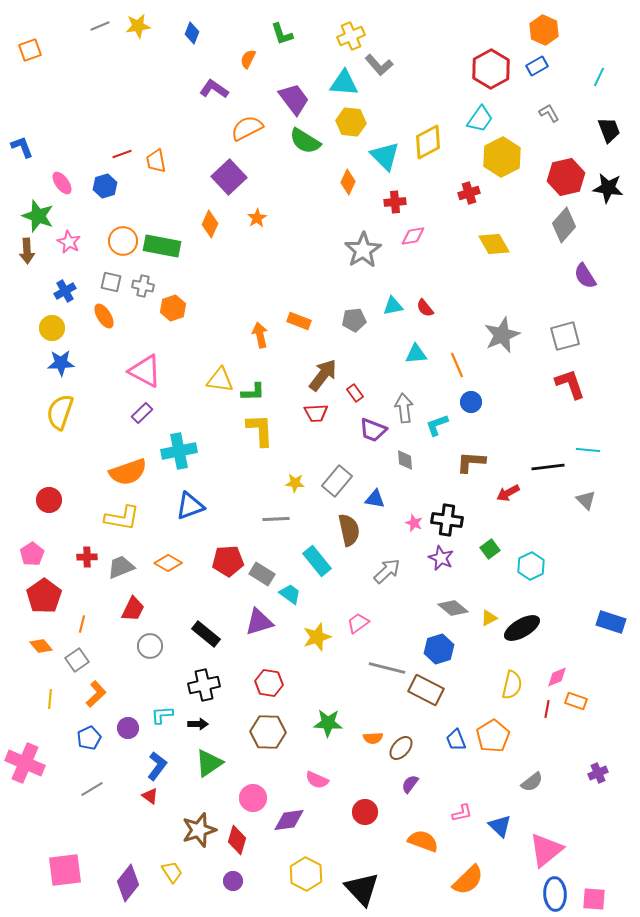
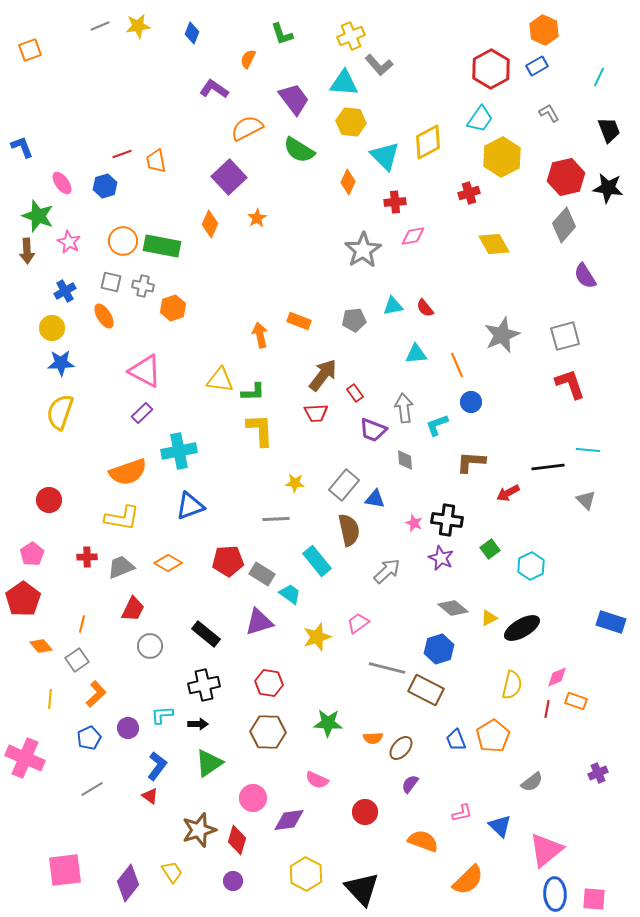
green semicircle at (305, 141): moved 6 px left, 9 px down
gray rectangle at (337, 481): moved 7 px right, 4 px down
red pentagon at (44, 596): moved 21 px left, 3 px down
pink cross at (25, 763): moved 5 px up
